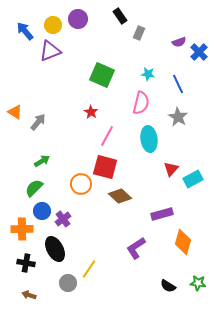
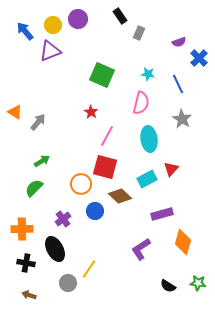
blue cross: moved 6 px down
gray star: moved 4 px right, 2 px down
cyan rectangle: moved 46 px left
blue circle: moved 53 px right
purple L-shape: moved 5 px right, 1 px down
